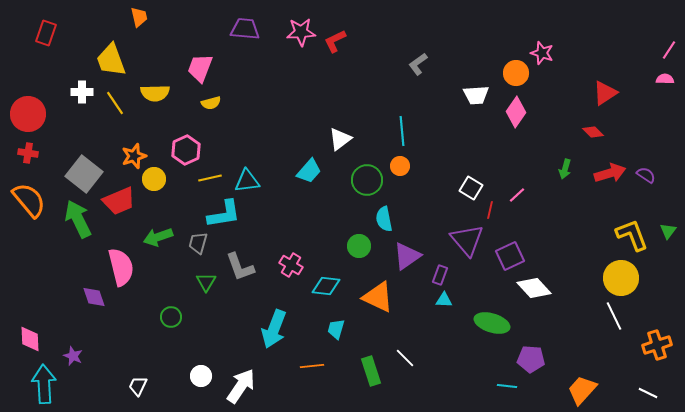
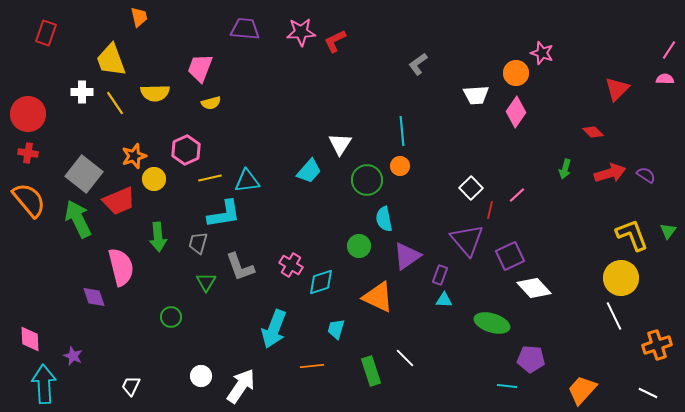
red triangle at (605, 93): moved 12 px right, 4 px up; rotated 12 degrees counterclockwise
white triangle at (340, 139): moved 5 px down; rotated 20 degrees counterclockwise
white square at (471, 188): rotated 15 degrees clockwise
green arrow at (158, 237): rotated 76 degrees counterclockwise
cyan diamond at (326, 286): moved 5 px left, 4 px up; rotated 24 degrees counterclockwise
white trapezoid at (138, 386): moved 7 px left
